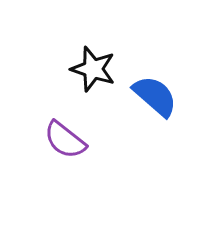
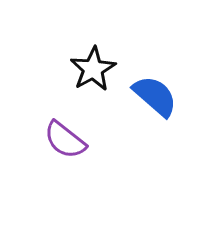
black star: rotated 24 degrees clockwise
